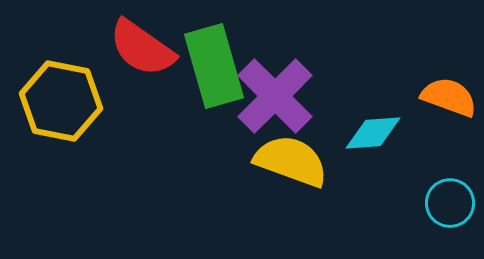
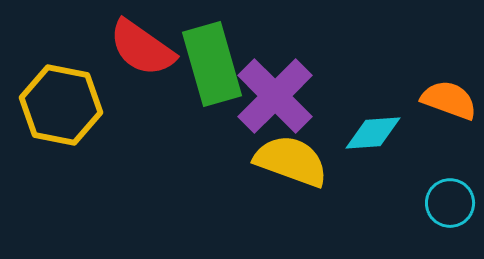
green rectangle: moved 2 px left, 2 px up
orange semicircle: moved 3 px down
yellow hexagon: moved 4 px down
